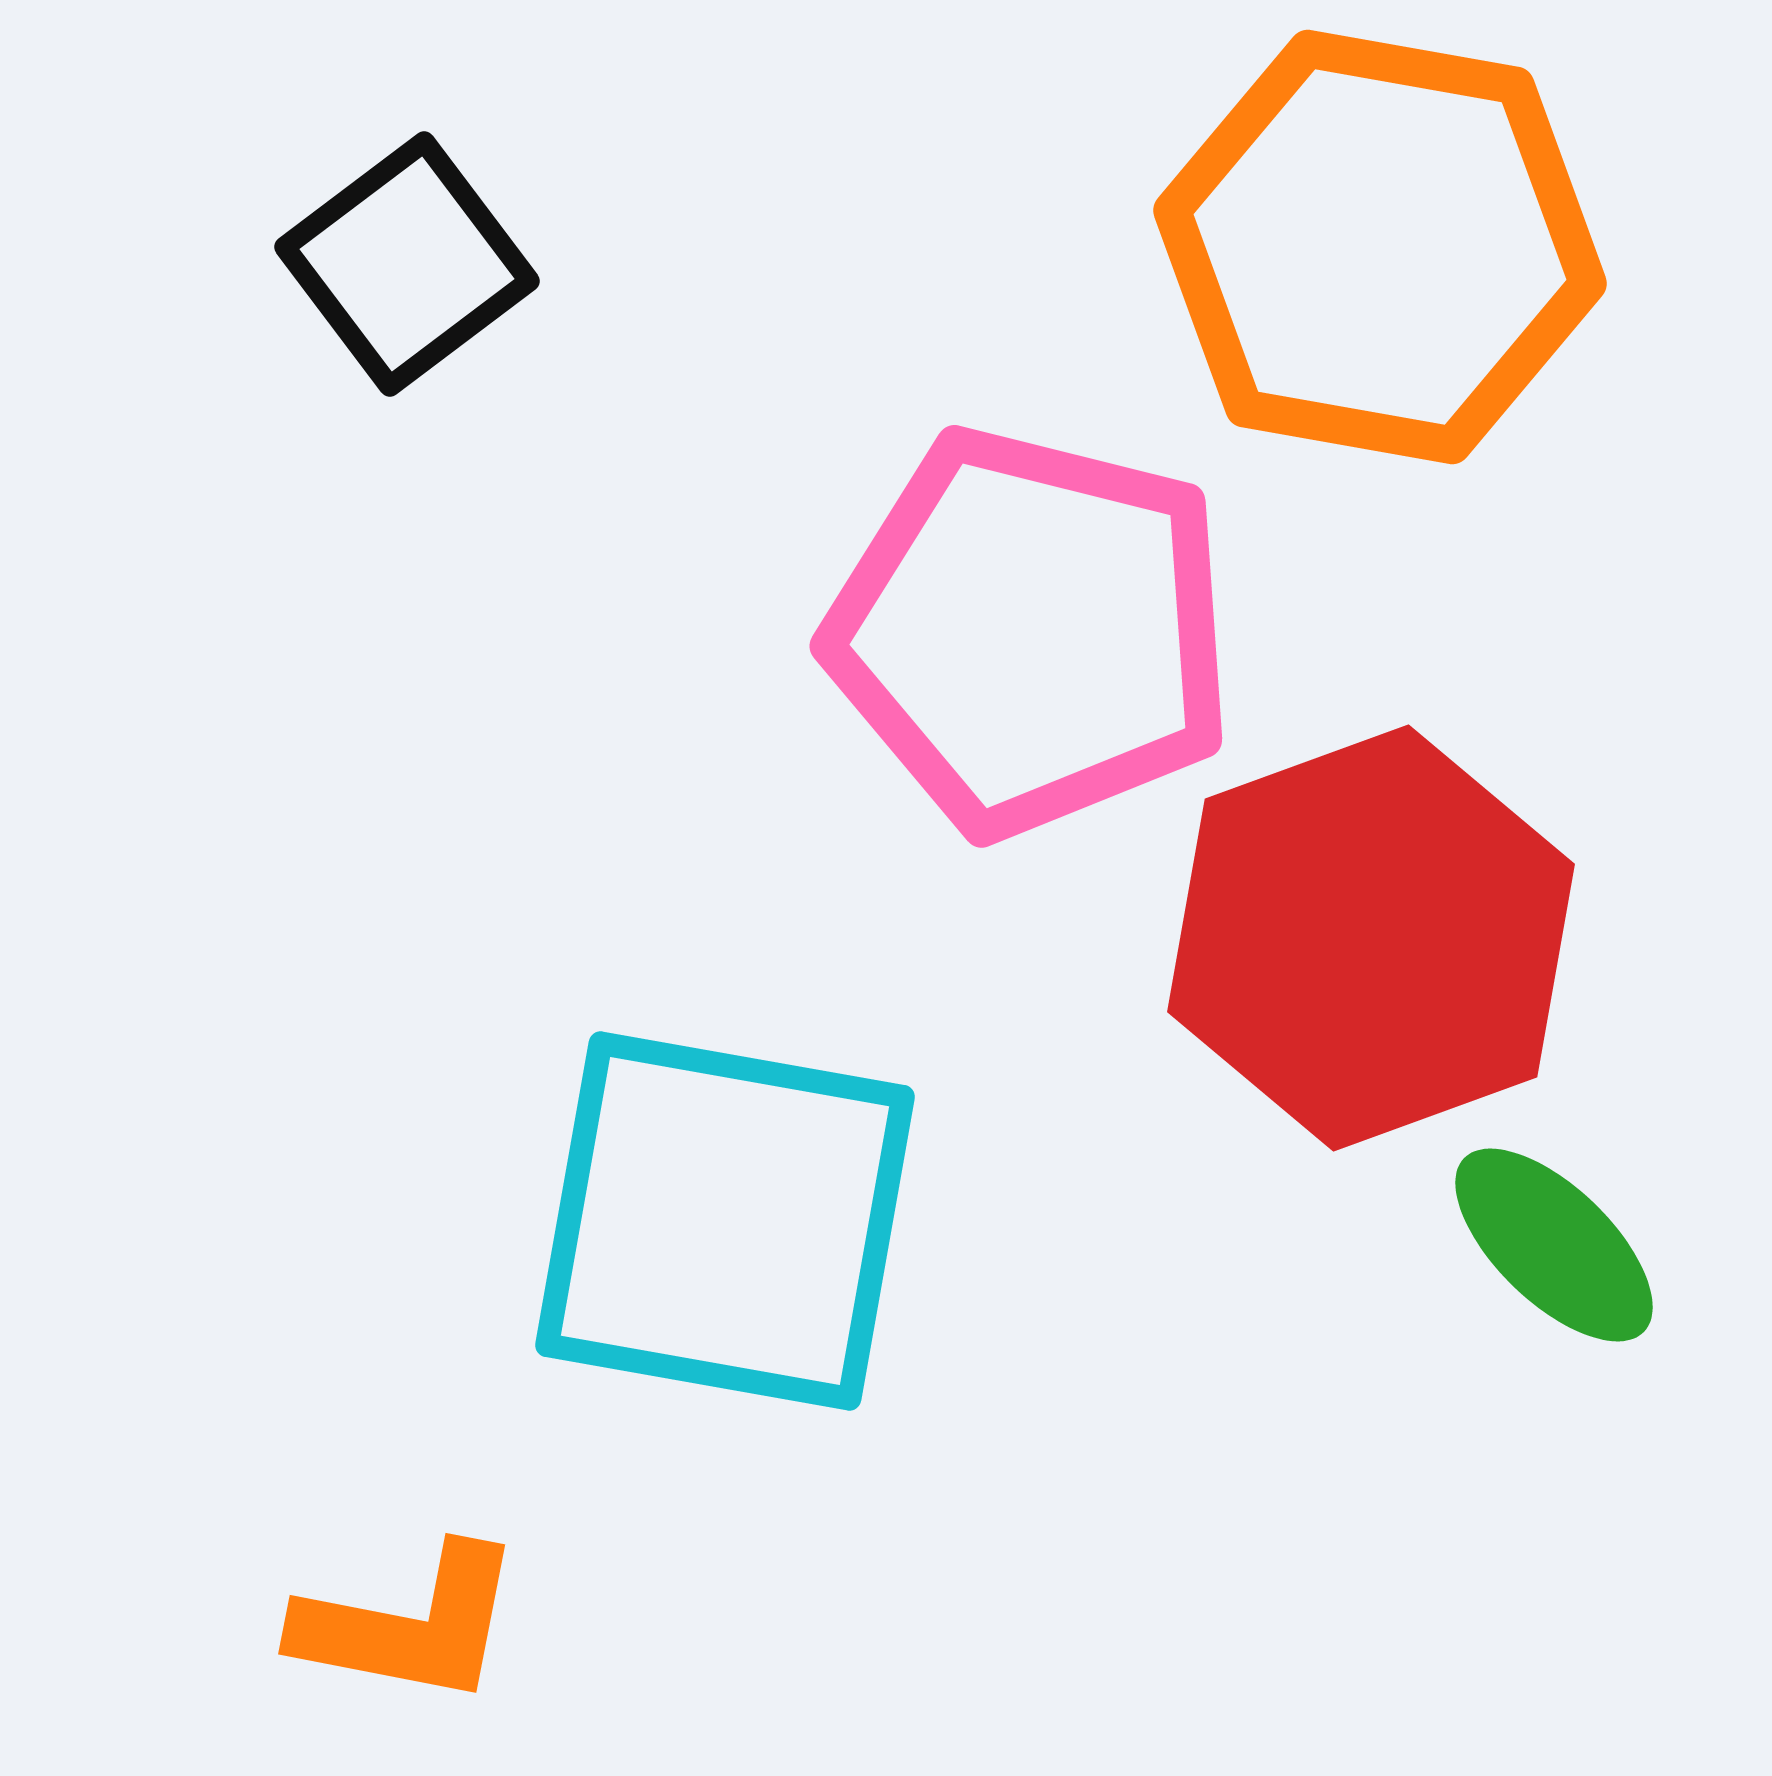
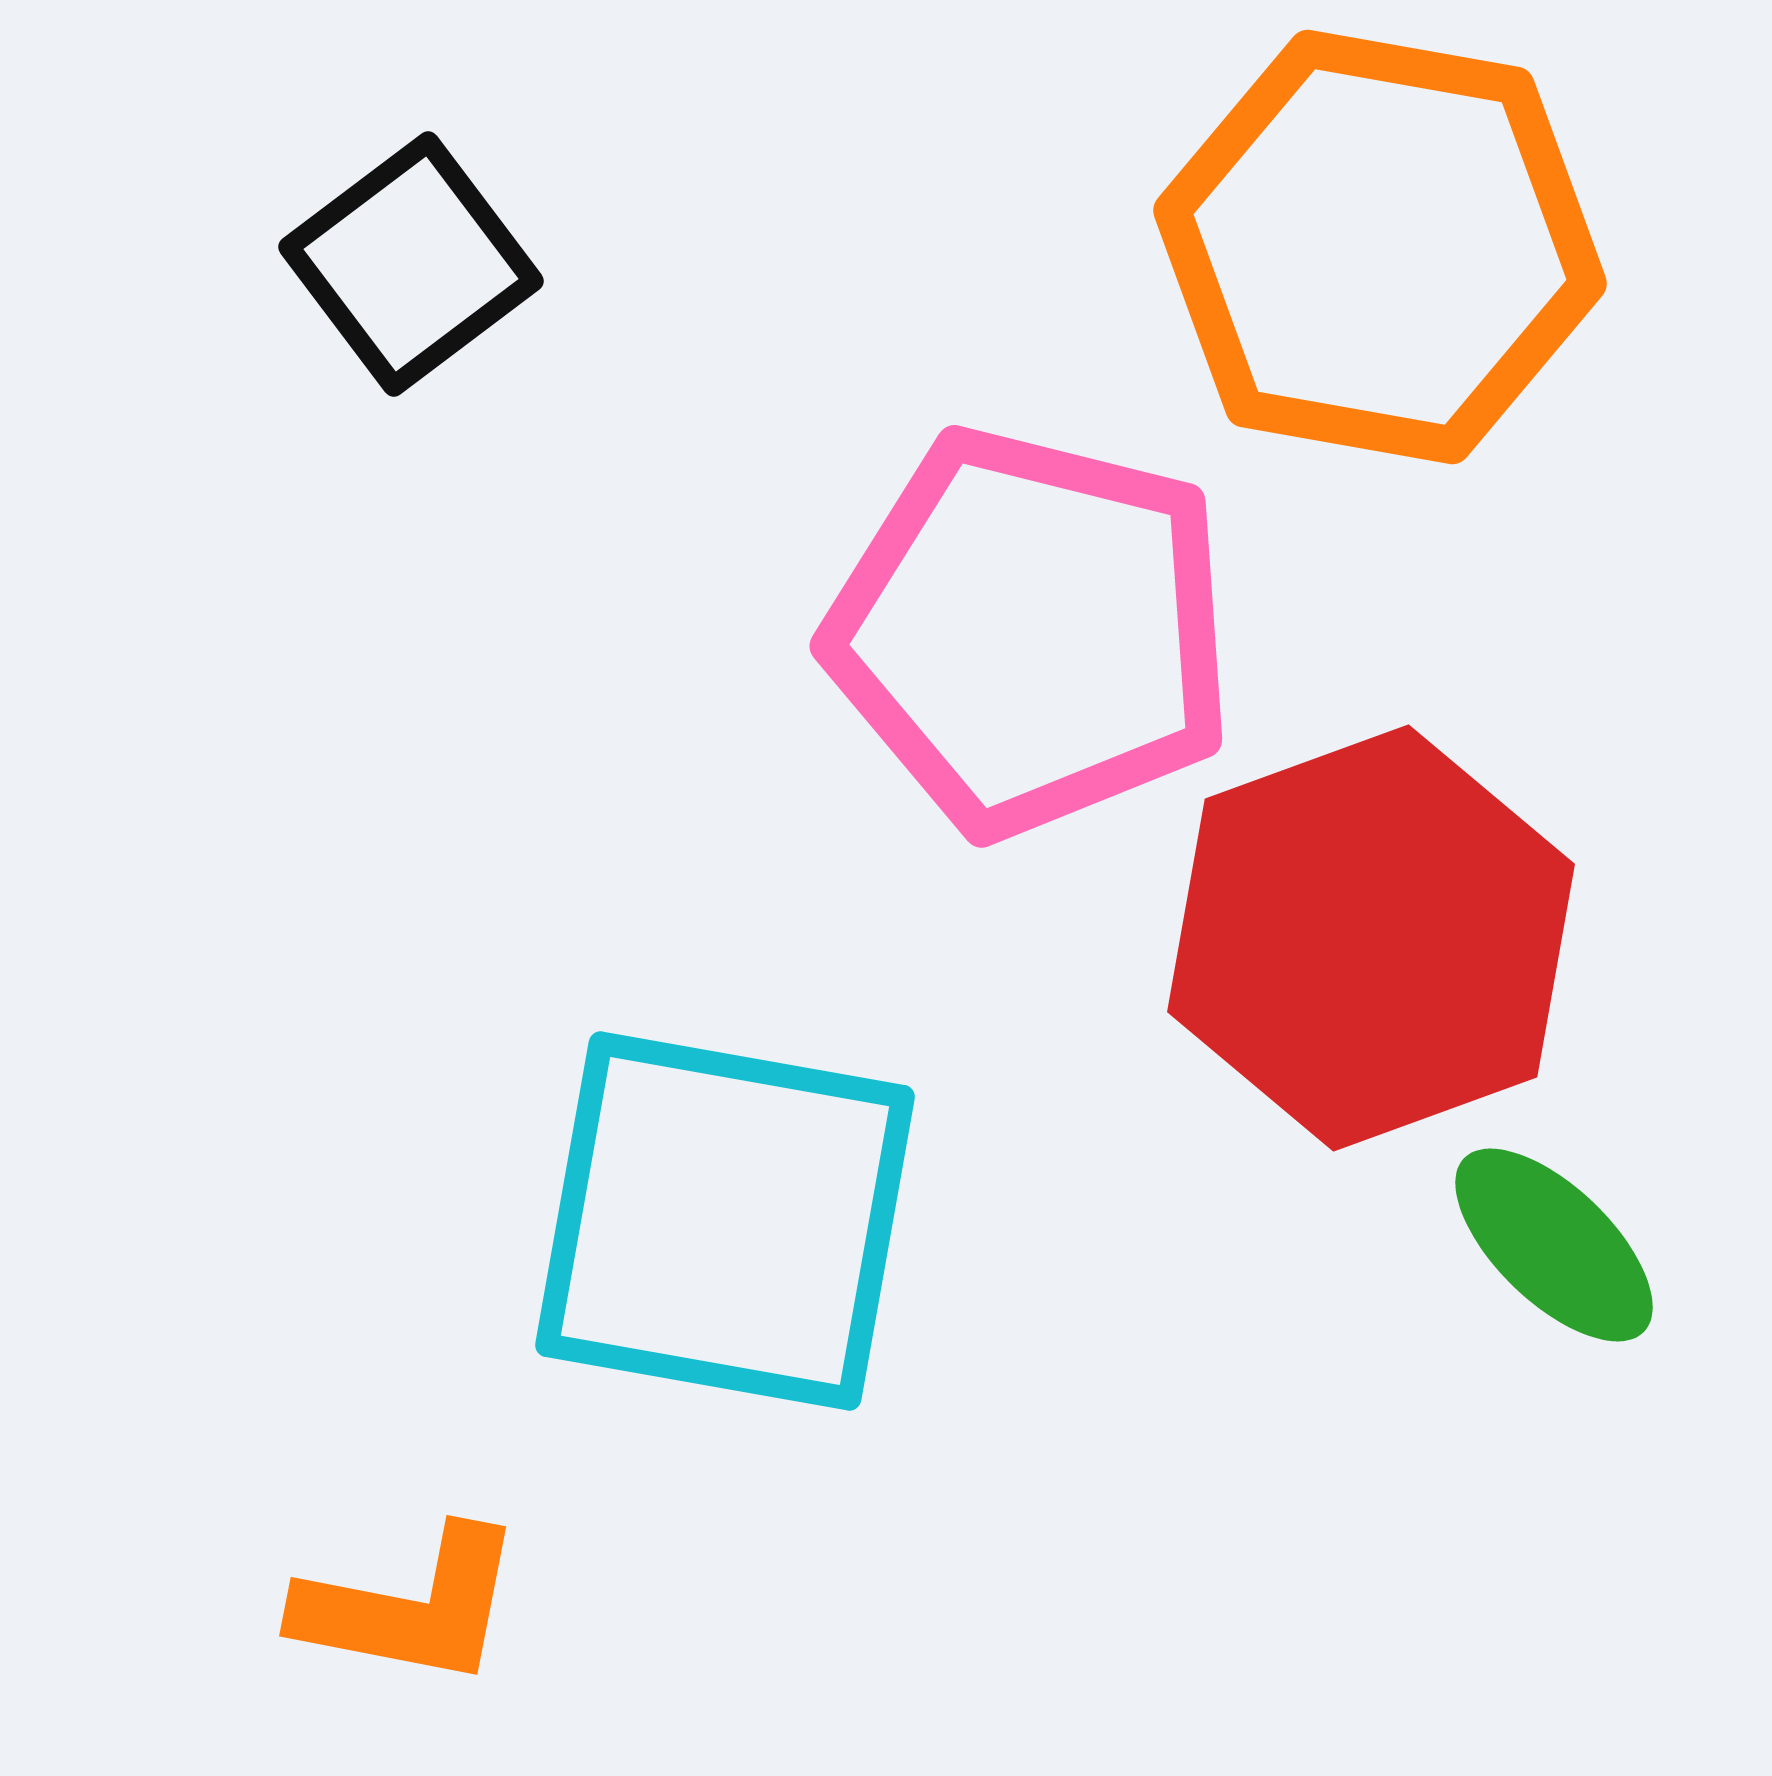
black square: moved 4 px right
orange L-shape: moved 1 px right, 18 px up
